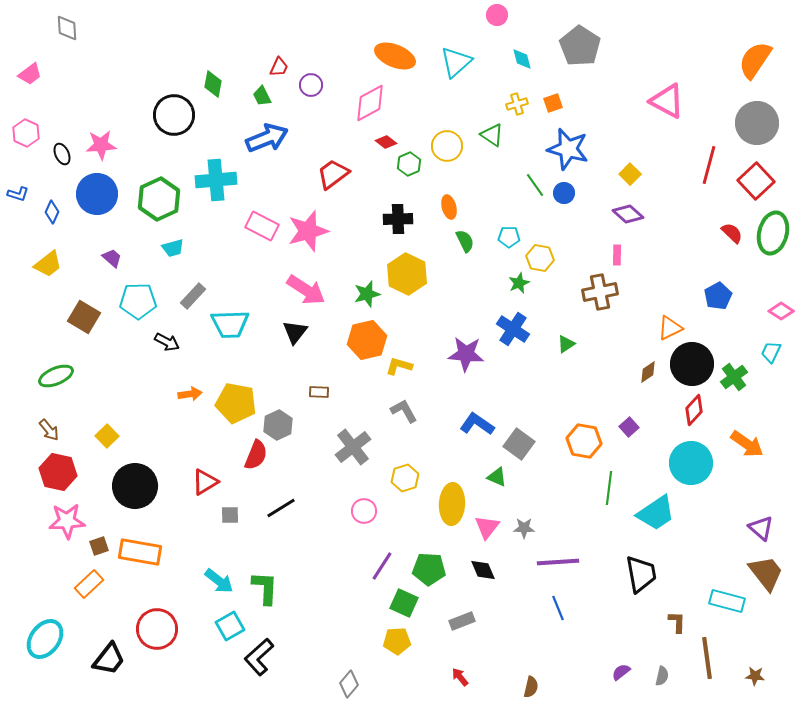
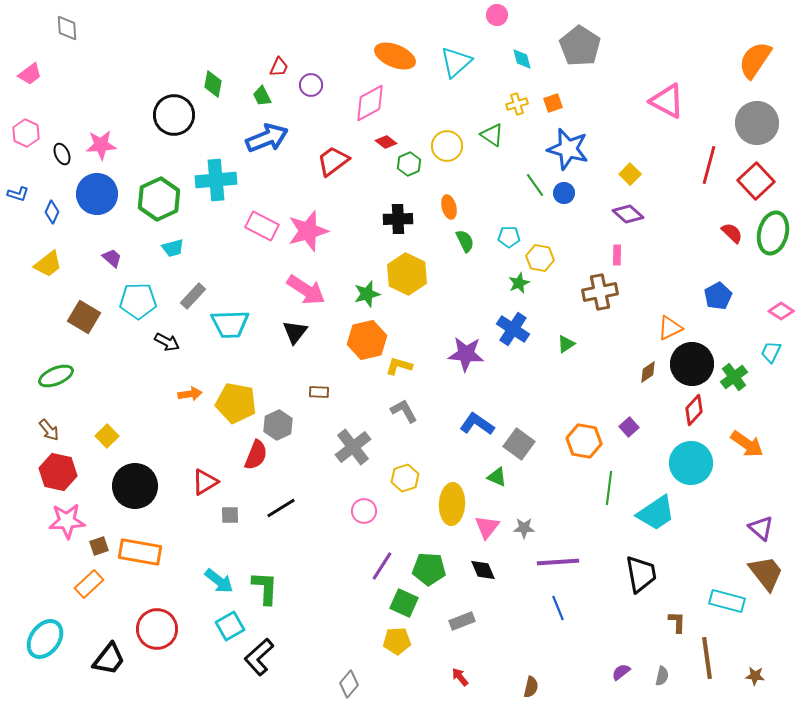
red trapezoid at (333, 174): moved 13 px up
